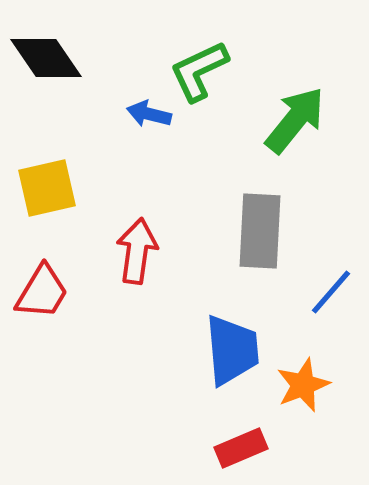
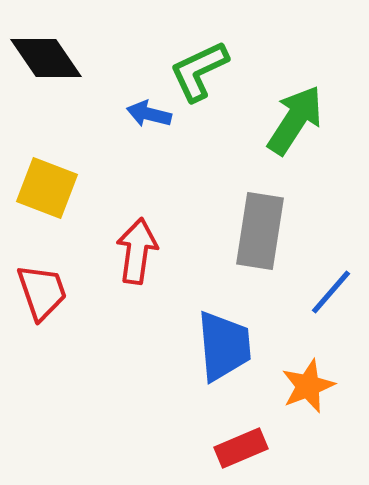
green arrow: rotated 6 degrees counterclockwise
yellow square: rotated 34 degrees clockwise
gray rectangle: rotated 6 degrees clockwise
red trapezoid: rotated 50 degrees counterclockwise
blue trapezoid: moved 8 px left, 4 px up
orange star: moved 5 px right, 1 px down
